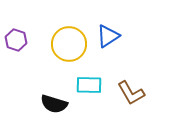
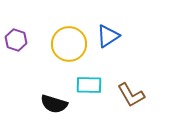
brown L-shape: moved 2 px down
